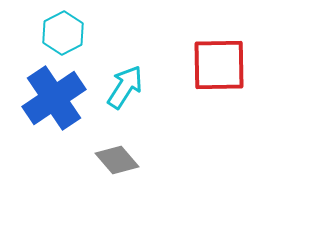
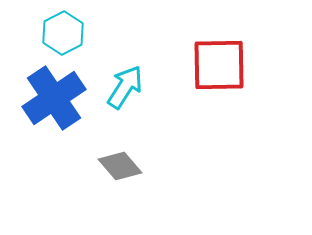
gray diamond: moved 3 px right, 6 px down
